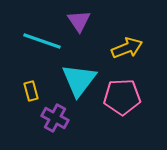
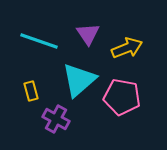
purple triangle: moved 9 px right, 13 px down
cyan line: moved 3 px left
cyan triangle: rotated 12 degrees clockwise
pink pentagon: rotated 12 degrees clockwise
purple cross: moved 1 px right, 1 px down
